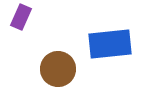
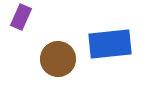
brown circle: moved 10 px up
